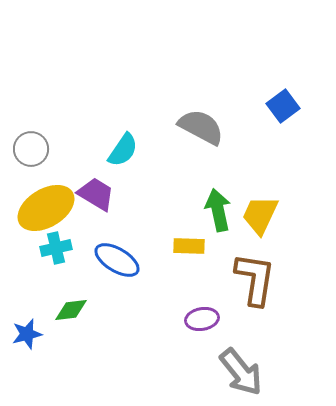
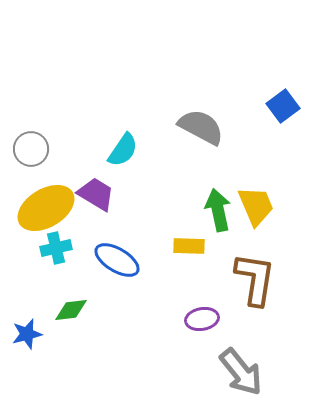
yellow trapezoid: moved 4 px left, 9 px up; rotated 132 degrees clockwise
